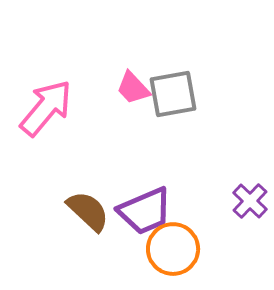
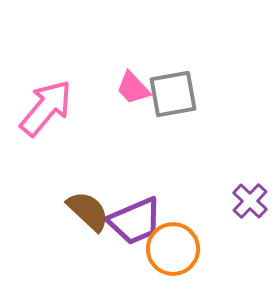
purple trapezoid: moved 10 px left, 10 px down
